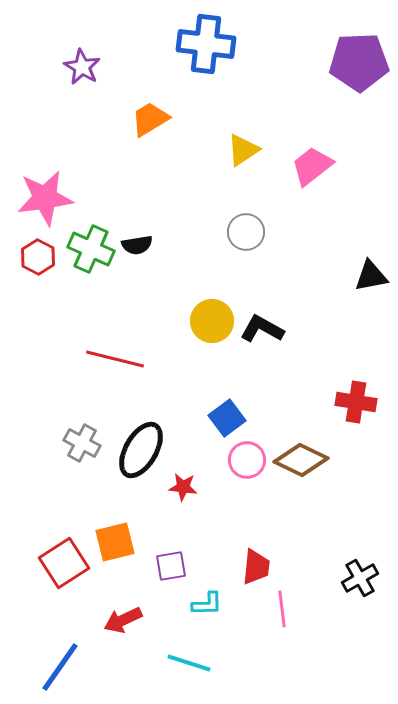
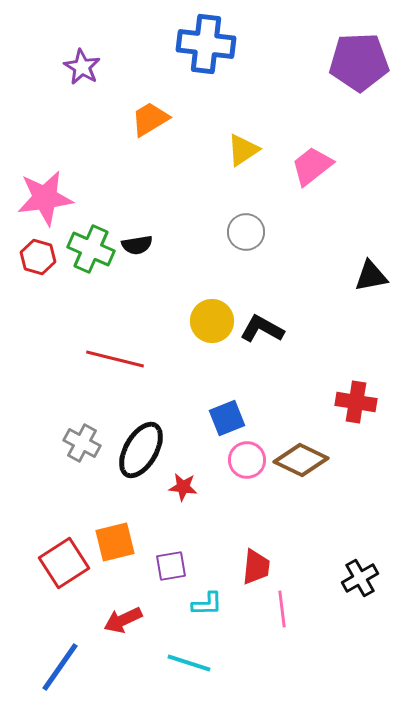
red hexagon: rotated 12 degrees counterclockwise
blue square: rotated 15 degrees clockwise
